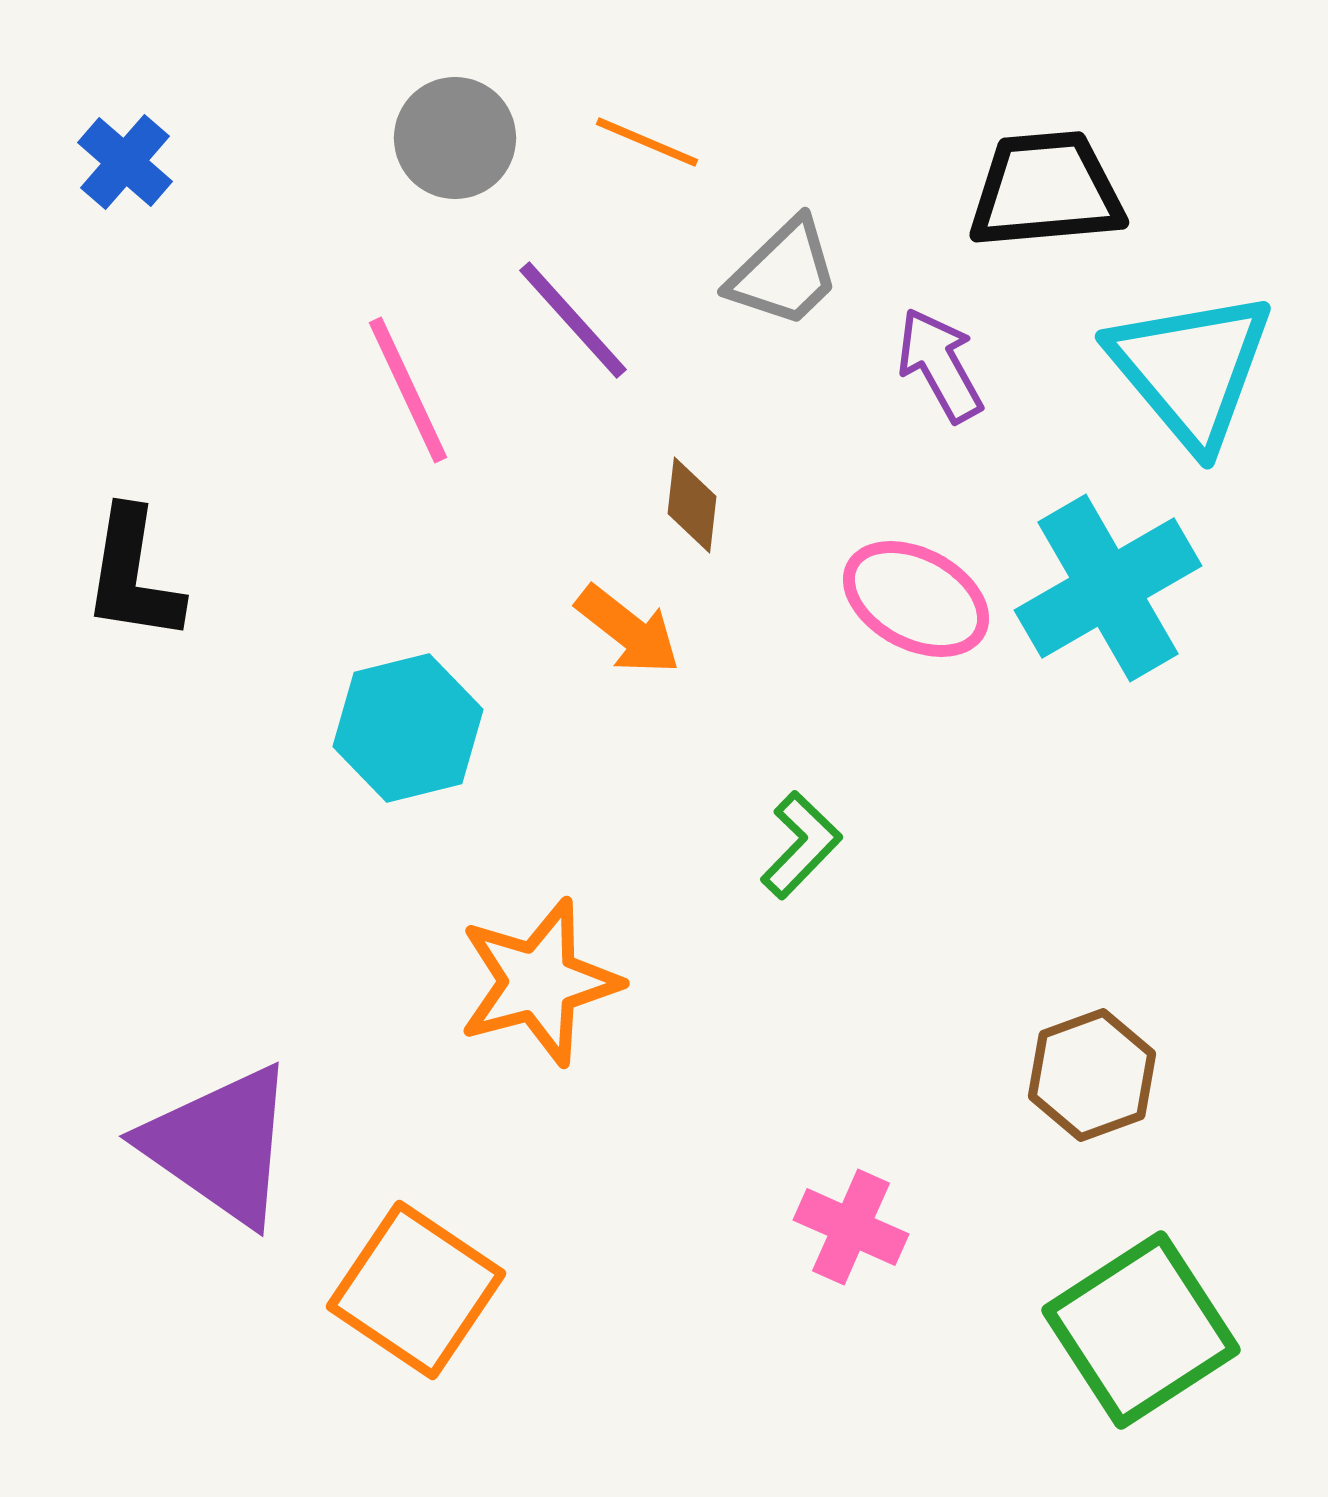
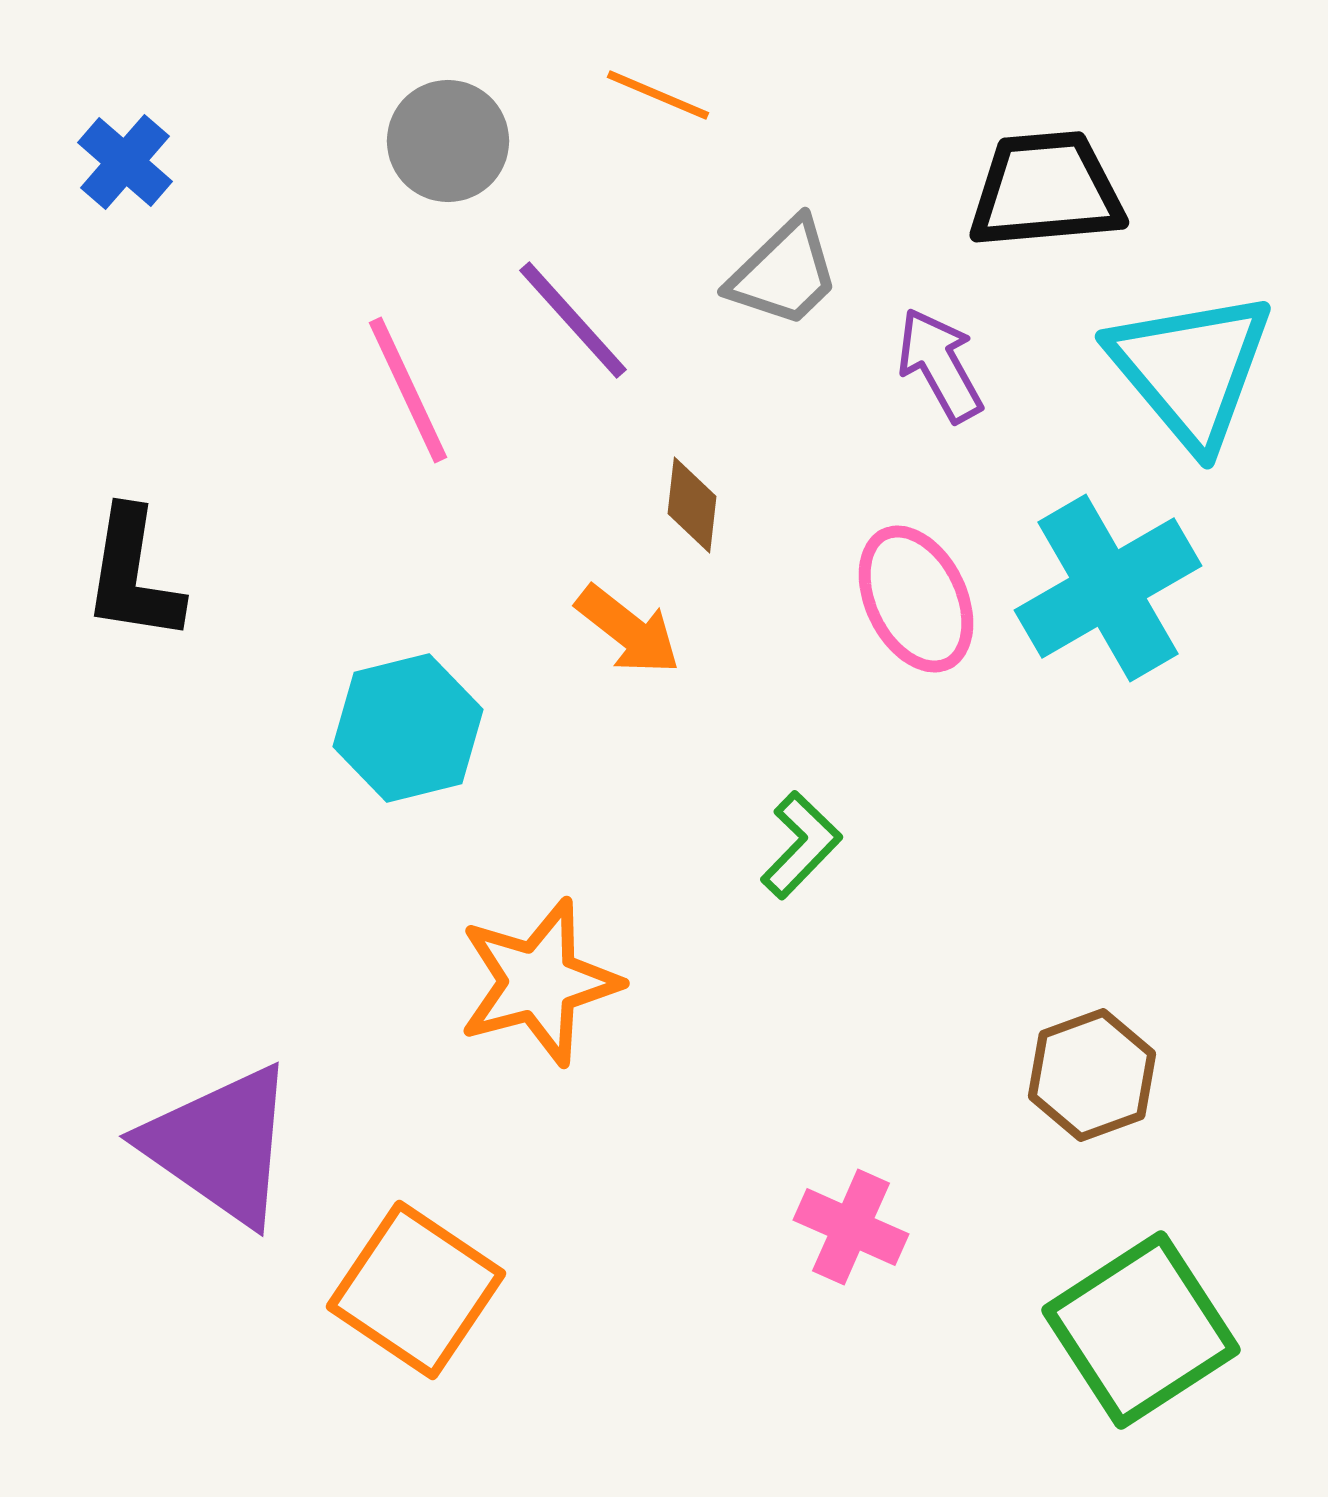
gray circle: moved 7 px left, 3 px down
orange line: moved 11 px right, 47 px up
pink ellipse: rotated 36 degrees clockwise
